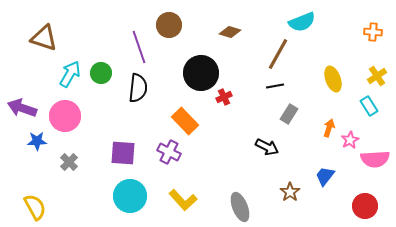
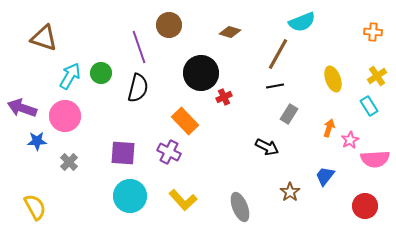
cyan arrow: moved 2 px down
black semicircle: rotated 8 degrees clockwise
